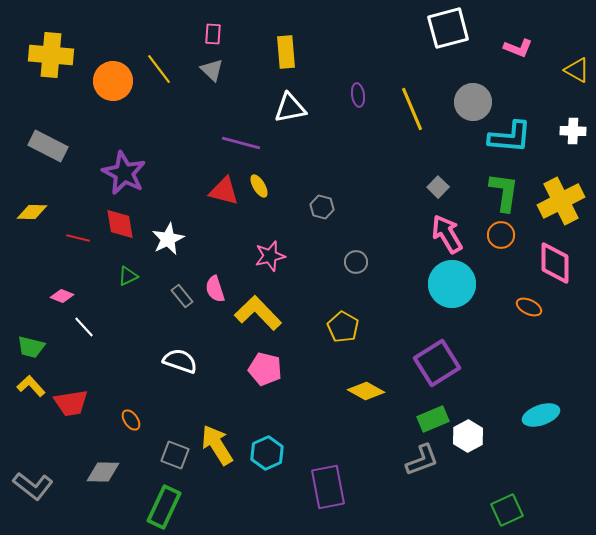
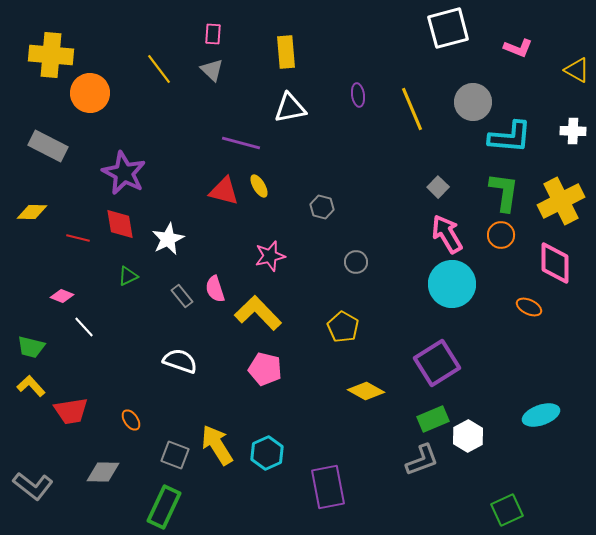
orange circle at (113, 81): moved 23 px left, 12 px down
red trapezoid at (71, 403): moved 8 px down
